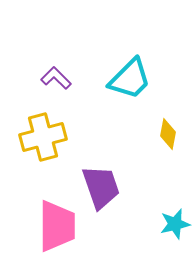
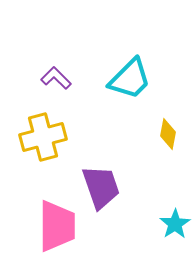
cyan star: rotated 20 degrees counterclockwise
